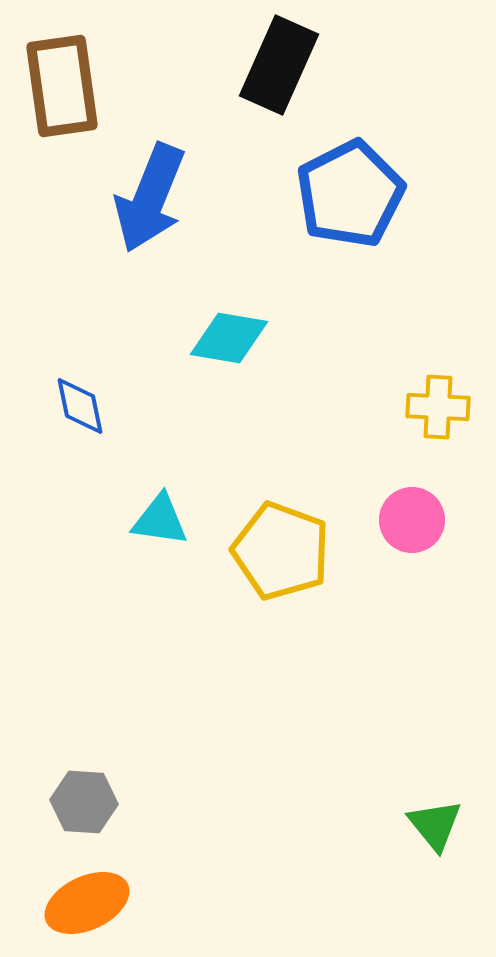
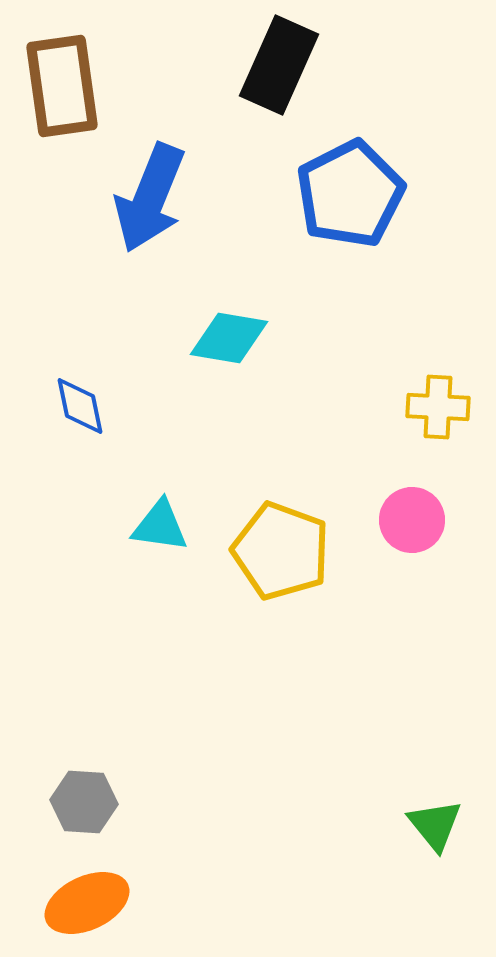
cyan triangle: moved 6 px down
